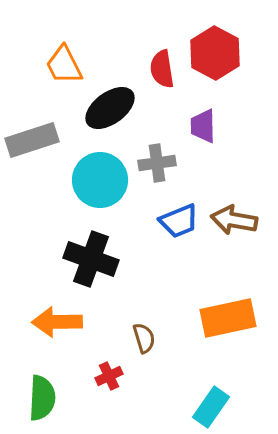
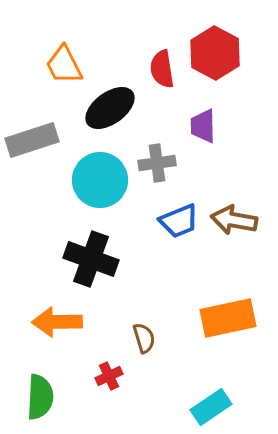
green semicircle: moved 2 px left, 1 px up
cyan rectangle: rotated 21 degrees clockwise
